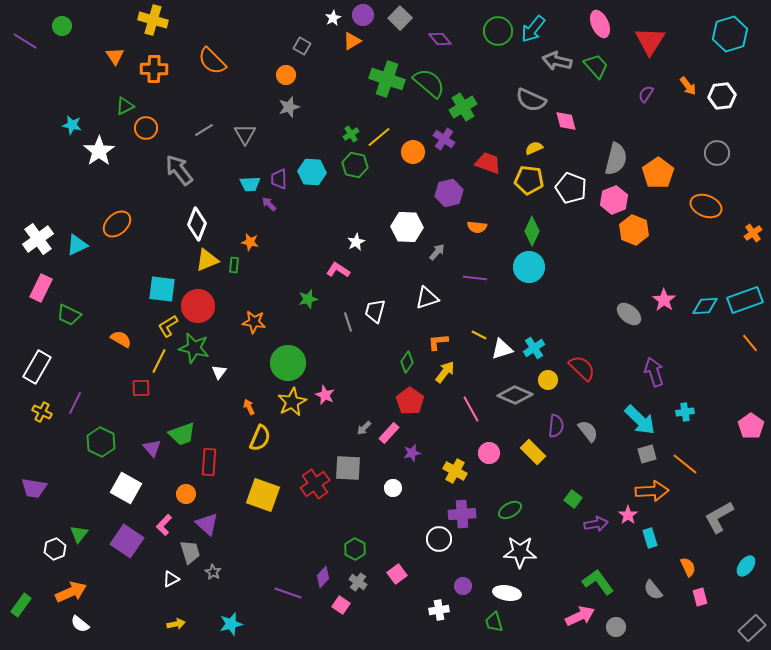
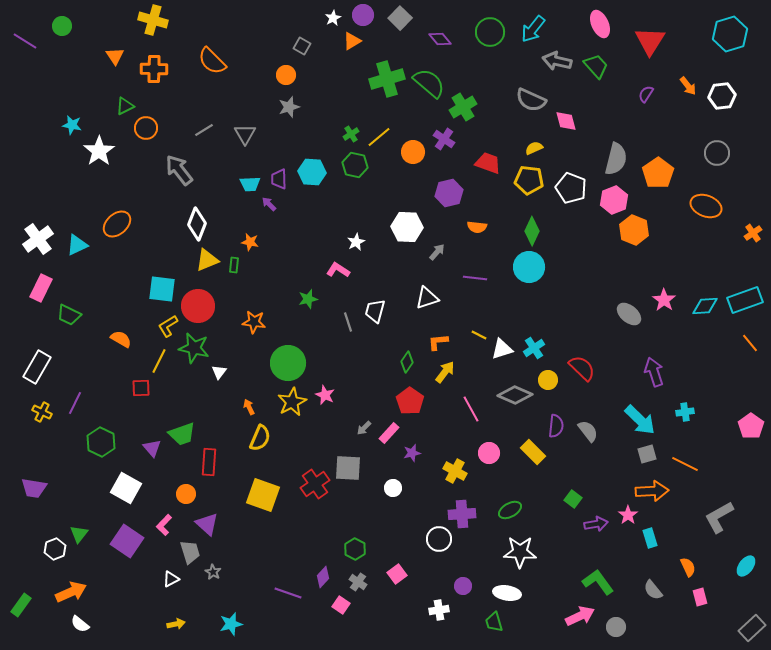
green circle at (498, 31): moved 8 px left, 1 px down
green cross at (387, 79): rotated 36 degrees counterclockwise
orange line at (685, 464): rotated 12 degrees counterclockwise
